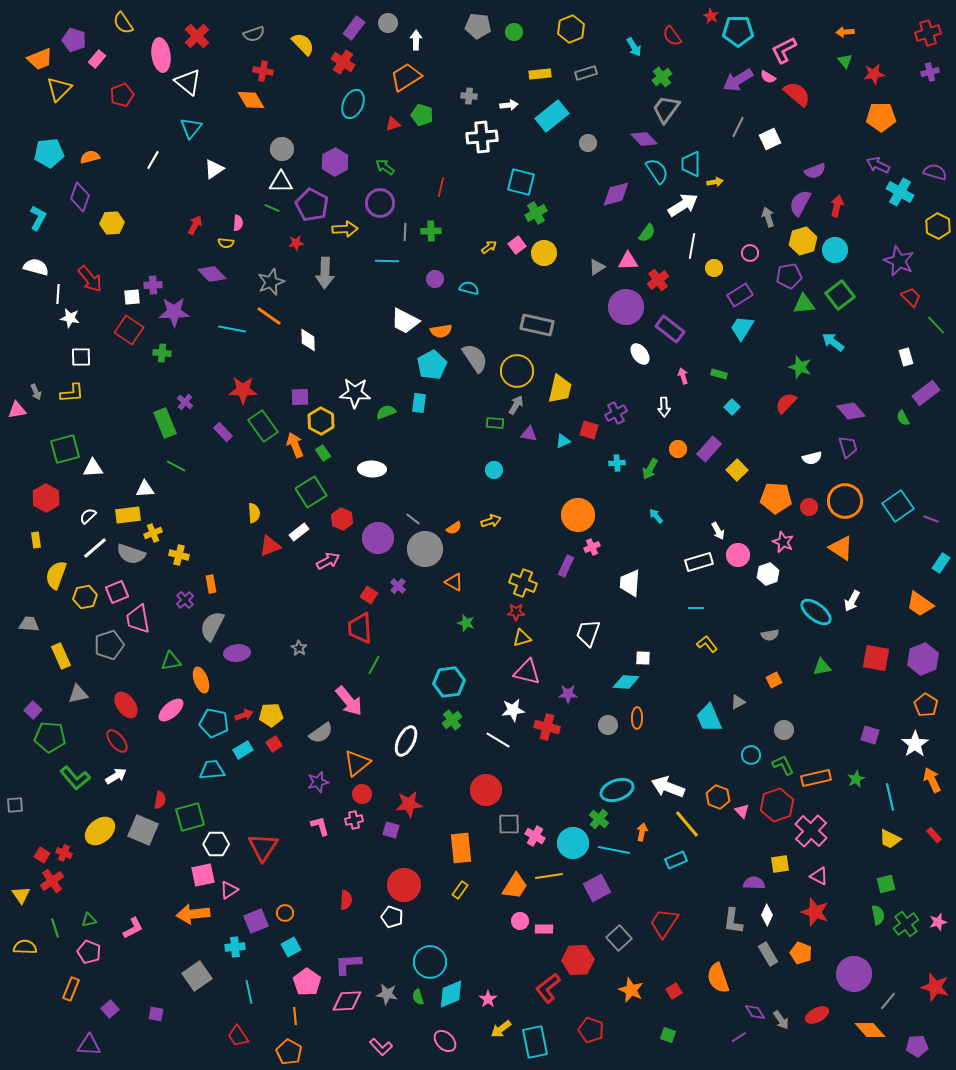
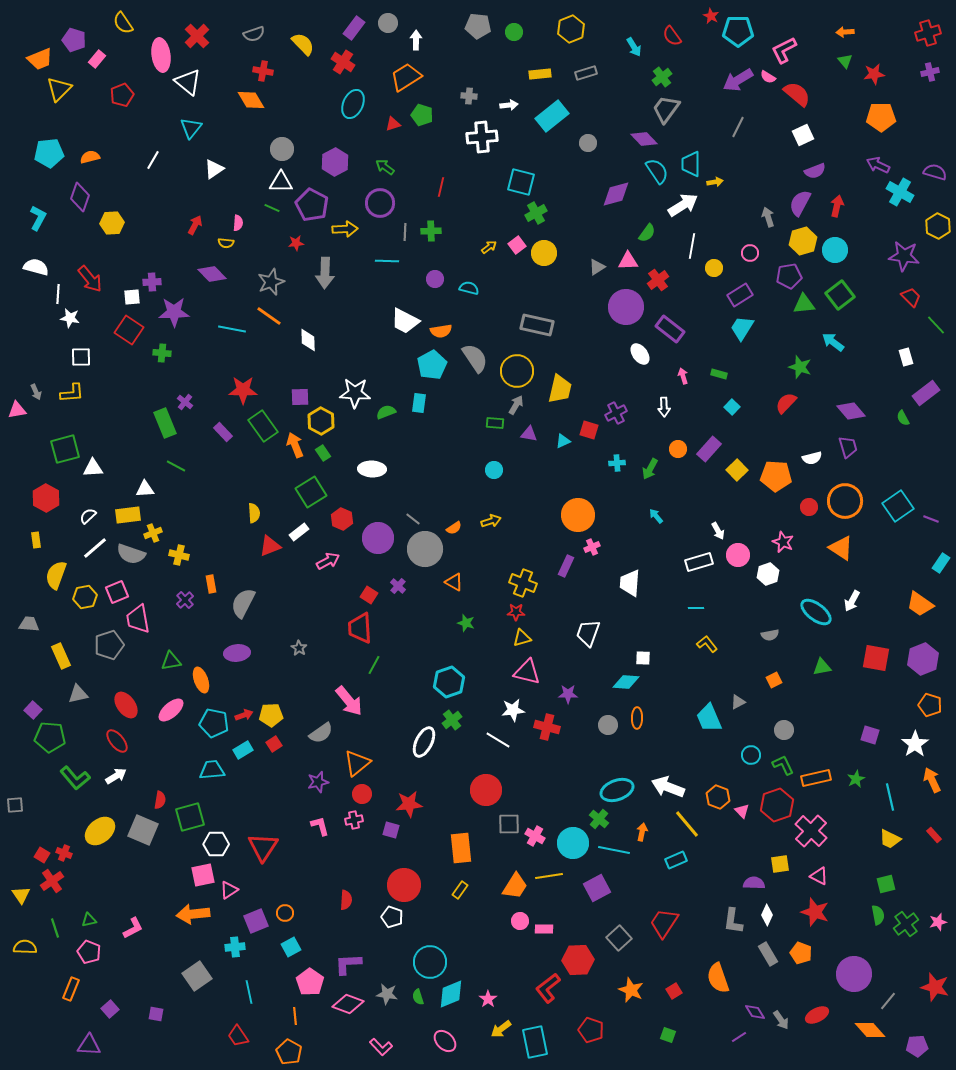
white square at (770, 139): moved 33 px right, 4 px up
purple star at (899, 261): moved 5 px right, 5 px up; rotated 16 degrees counterclockwise
purple cross at (153, 285): moved 1 px left, 3 px up
orange pentagon at (776, 498): moved 22 px up
gray semicircle at (212, 626): moved 31 px right, 23 px up
cyan hexagon at (449, 682): rotated 12 degrees counterclockwise
orange pentagon at (926, 705): moved 4 px right; rotated 15 degrees counterclockwise
white ellipse at (406, 741): moved 18 px right, 1 px down
pink pentagon at (307, 982): moved 3 px right
pink diamond at (347, 1001): moved 1 px right, 3 px down; rotated 24 degrees clockwise
